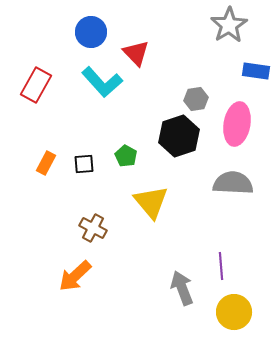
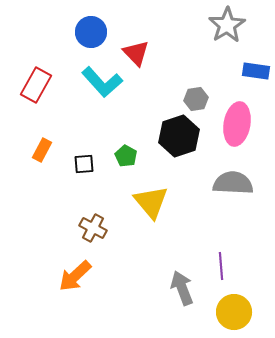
gray star: moved 2 px left
orange rectangle: moved 4 px left, 13 px up
